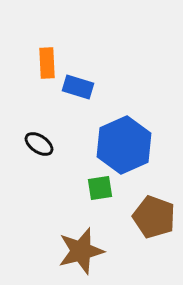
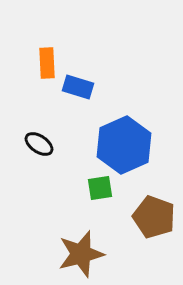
brown star: moved 3 px down
